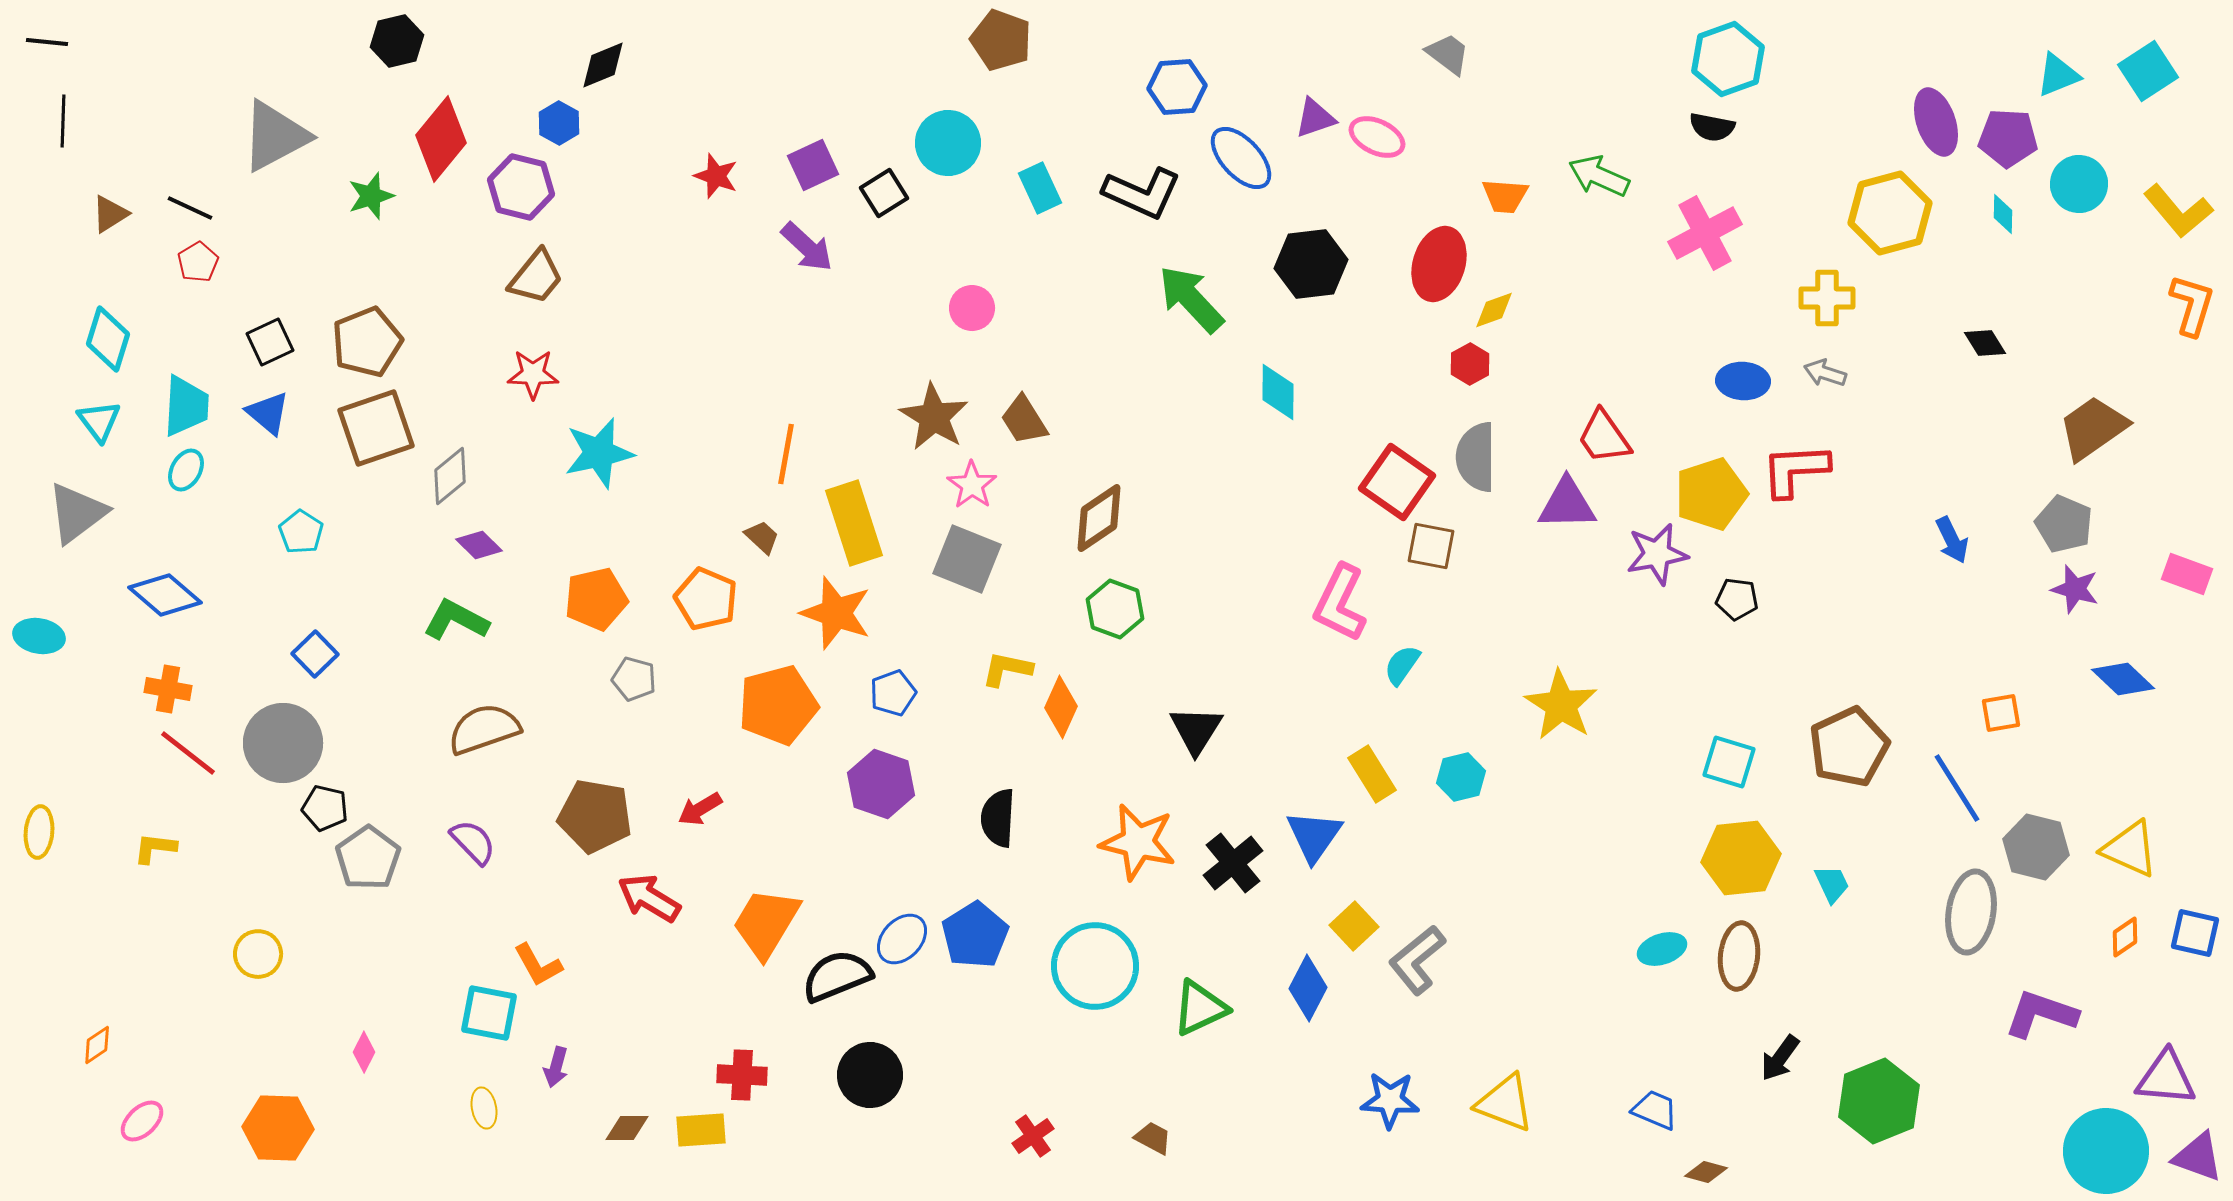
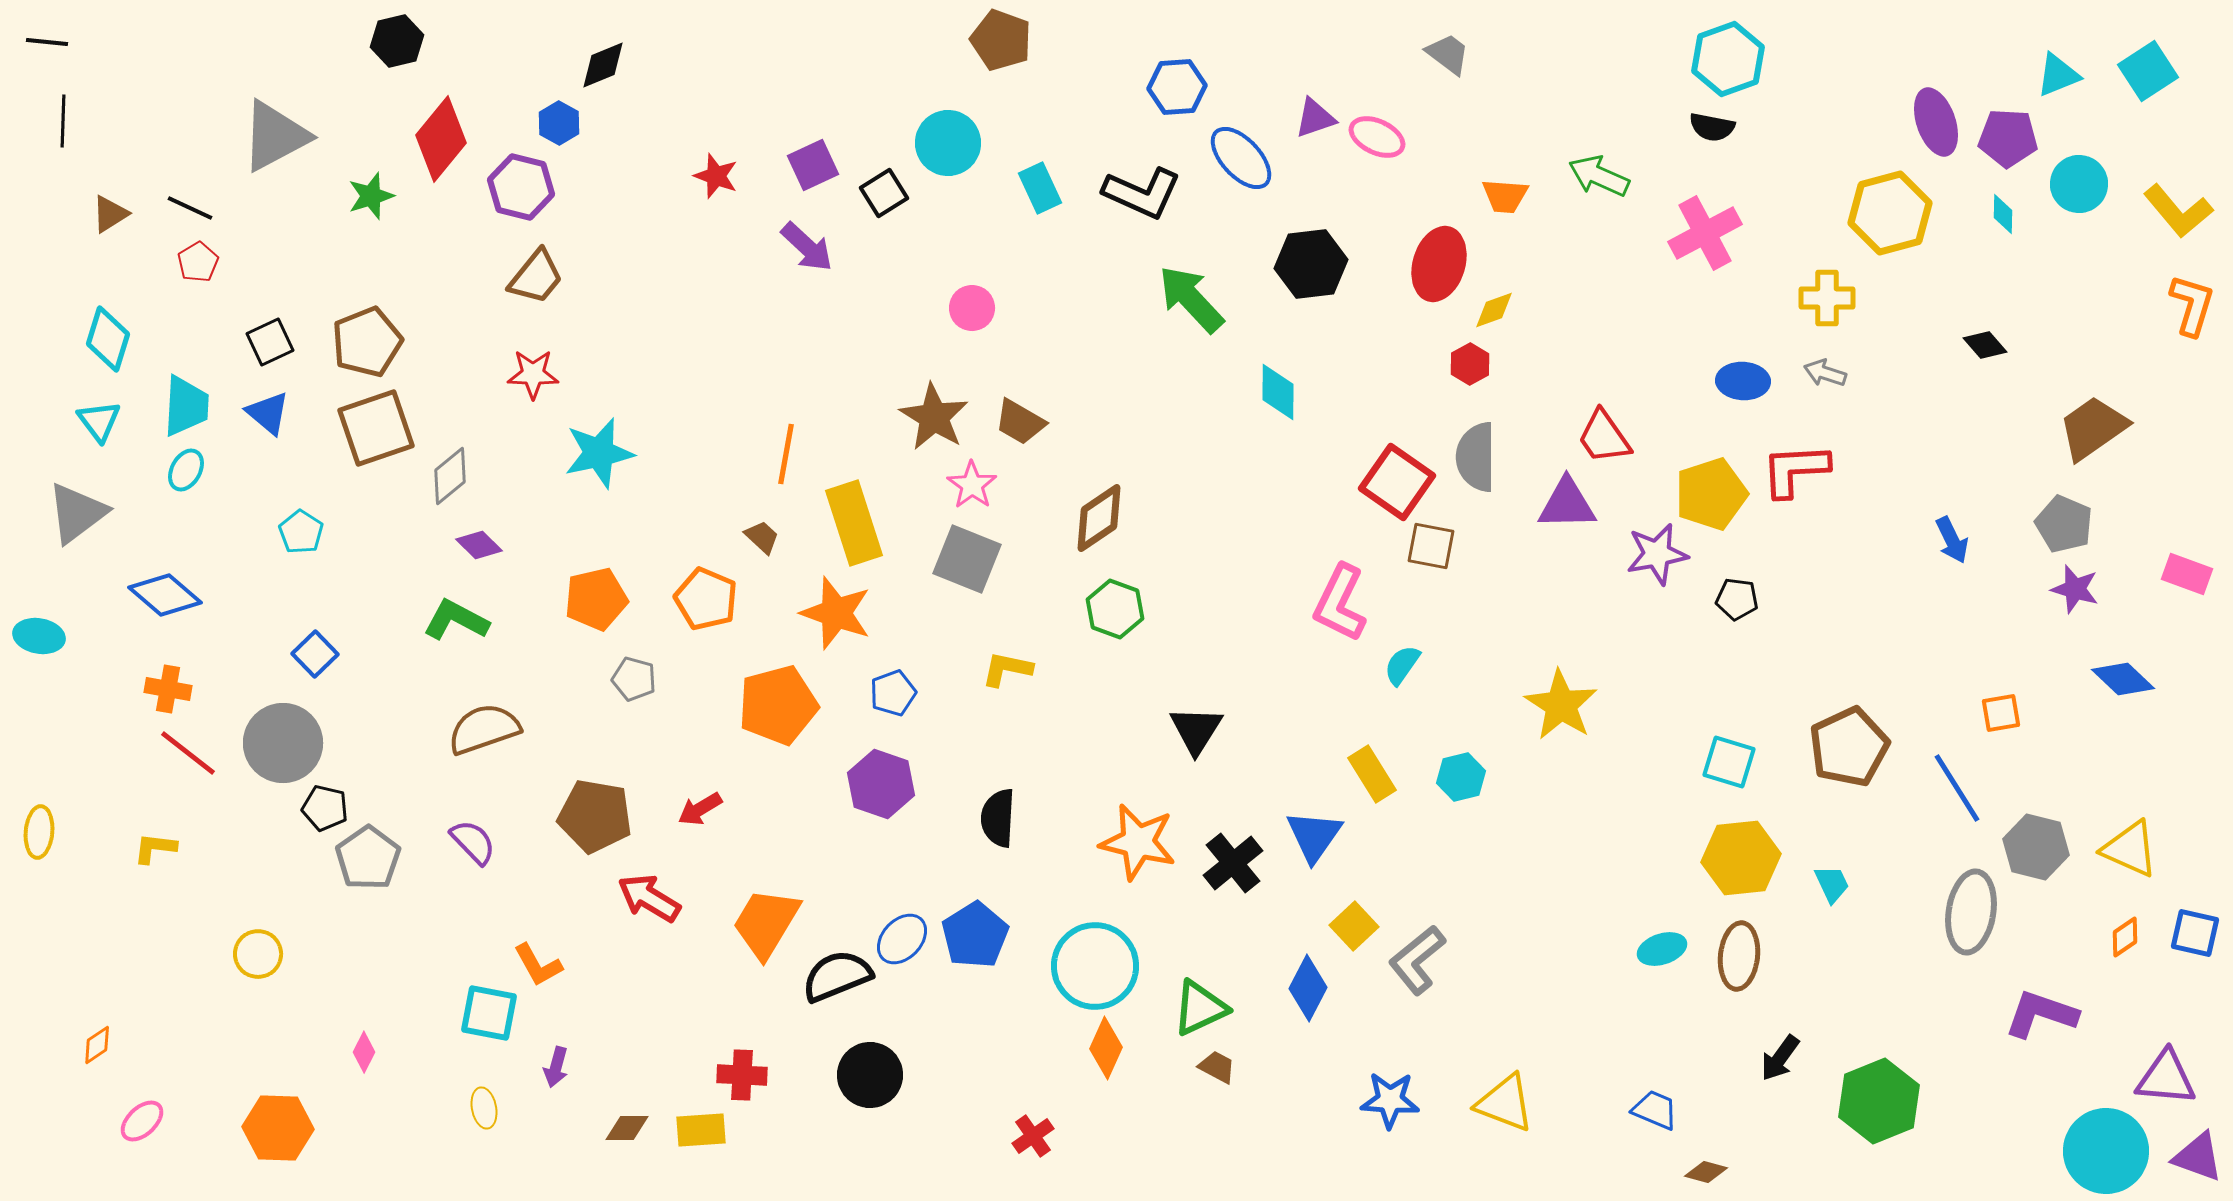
black diamond at (1985, 343): moved 2 px down; rotated 9 degrees counterclockwise
brown trapezoid at (1024, 420): moved 4 px left, 2 px down; rotated 28 degrees counterclockwise
orange diamond at (1061, 707): moved 45 px right, 341 px down
brown trapezoid at (1153, 1138): moved 64 px right, 71 px up
